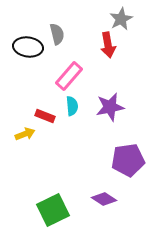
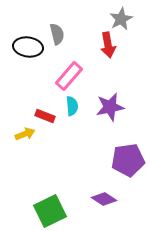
green square: moved 3 px left, 1 px down
